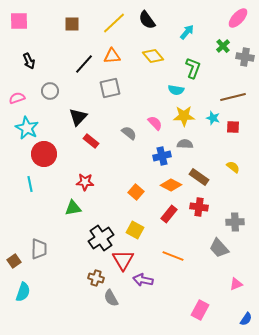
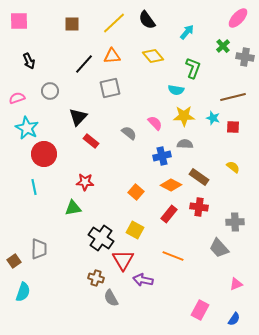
cyan line at (30, 184): moved 4 px right, 3 px down
black cross at (101, 238): rotated 20 degrees counterclockwise
blue semicircle at (246, 319): moved 12 px left
